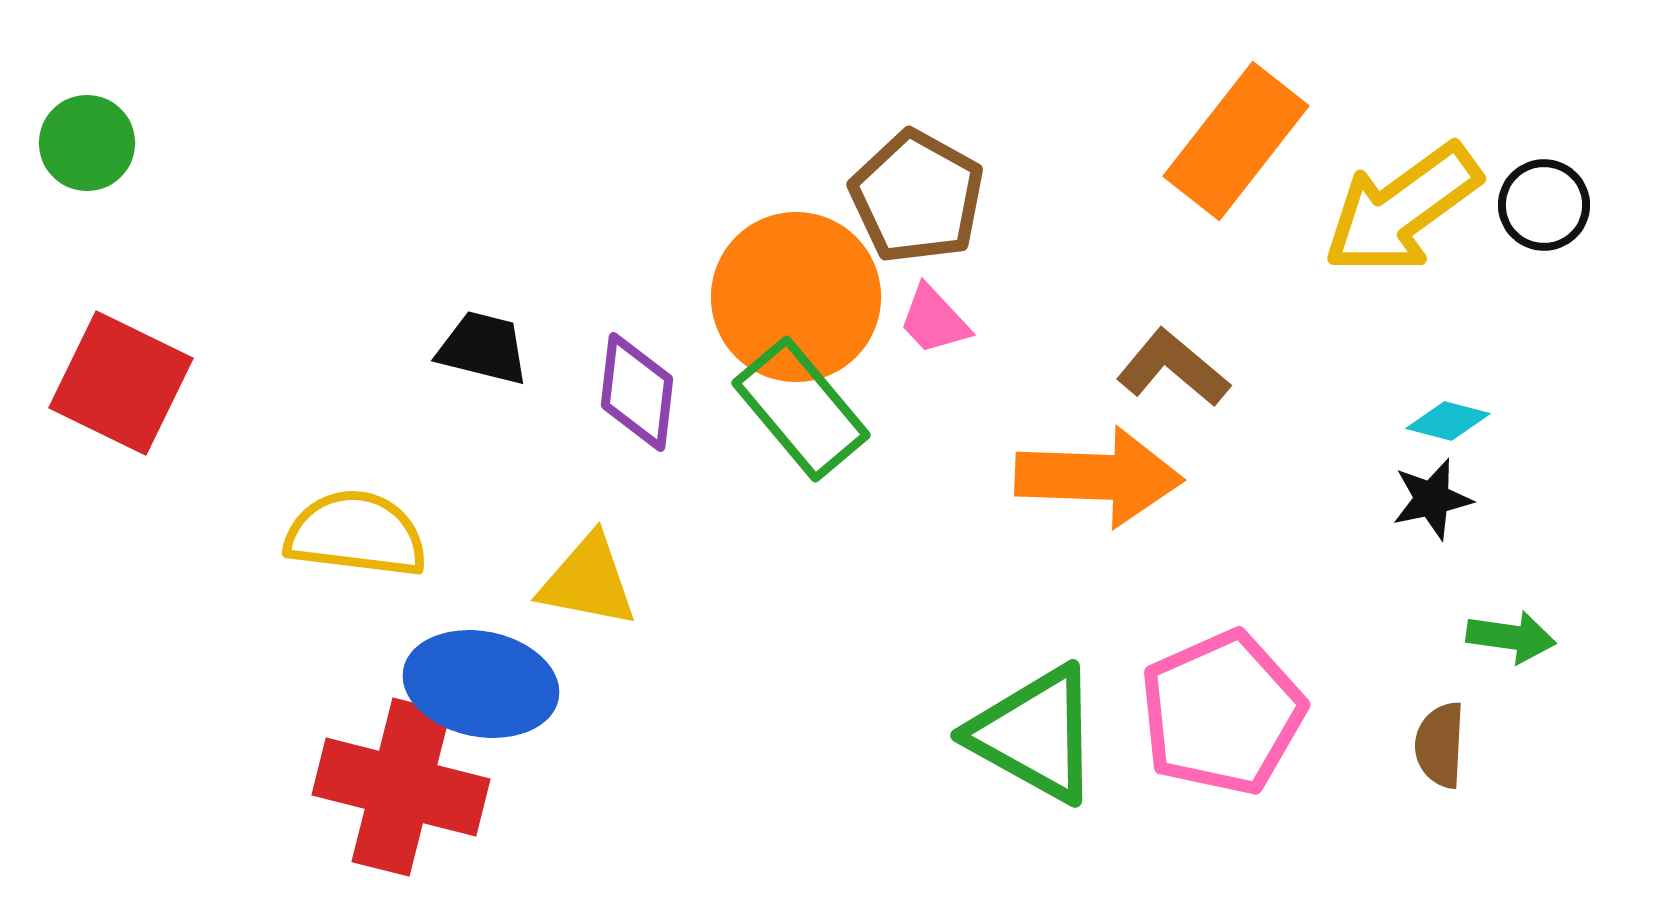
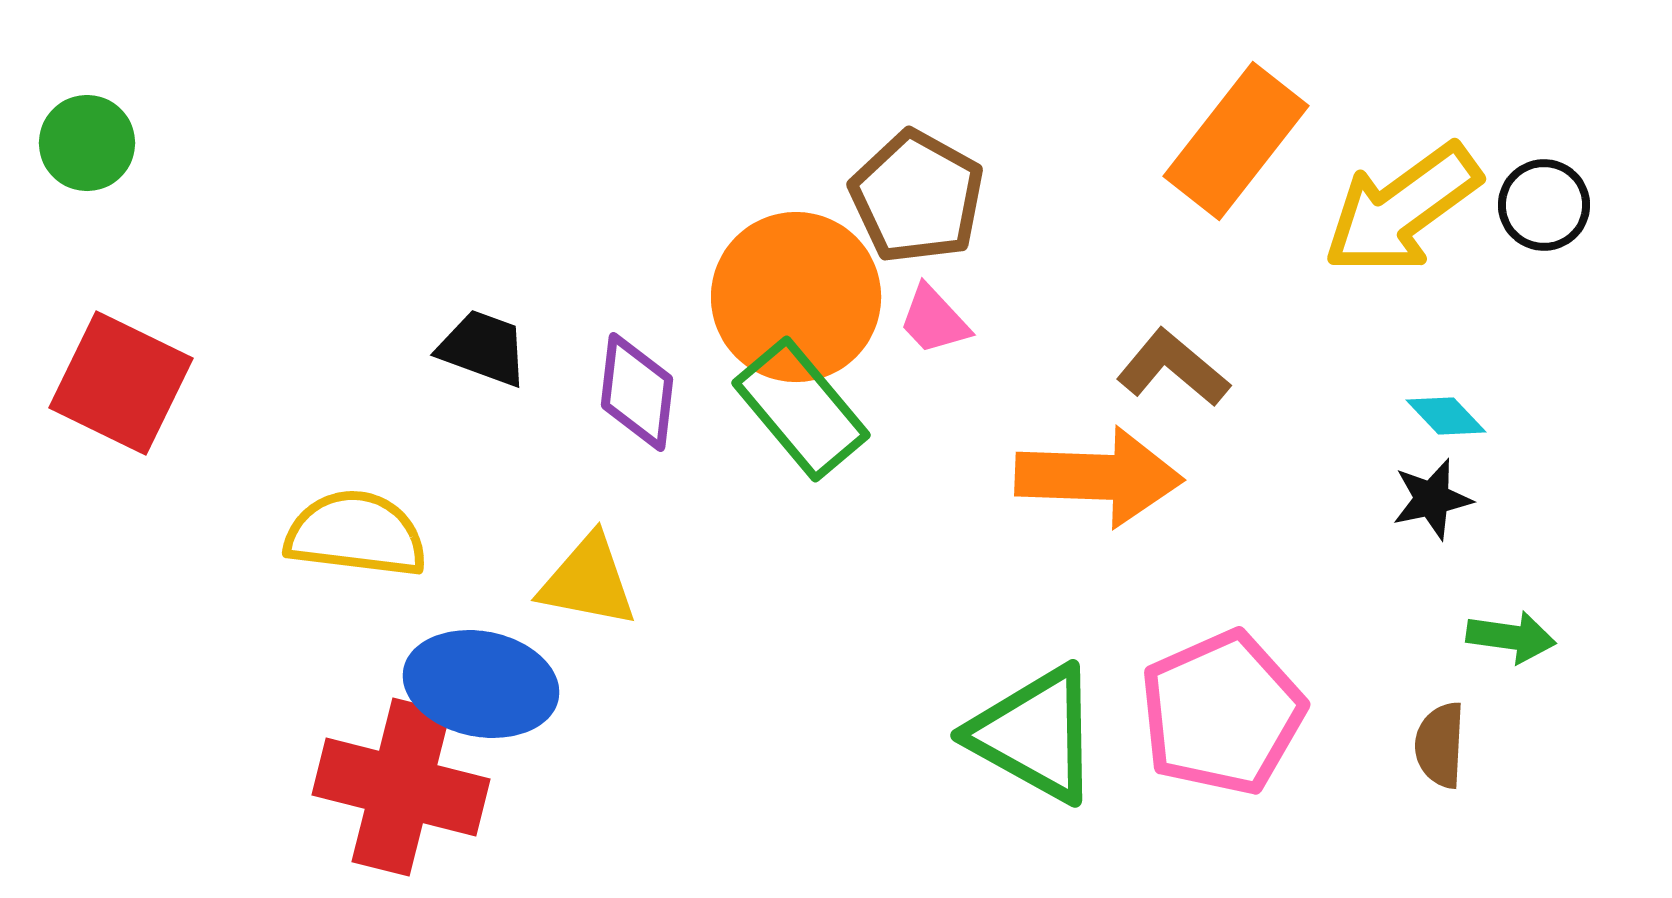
black trapezoid: rotated 6 degrees clockwise
cyan diamond: moved 2 px left, 5 px up; rotated 32 degrees clockwise
